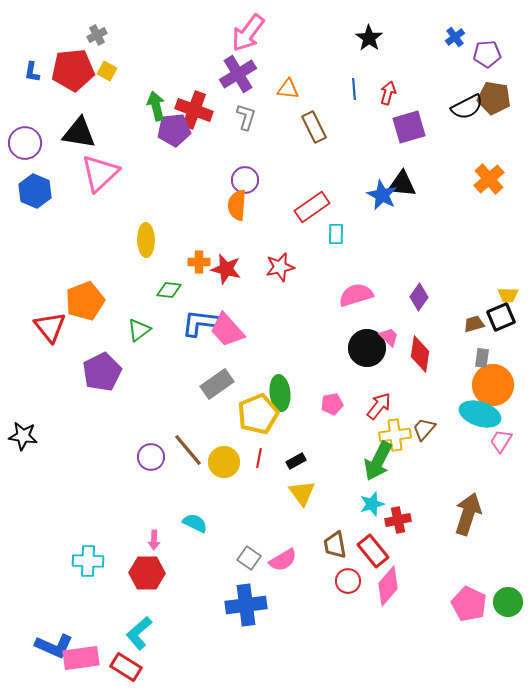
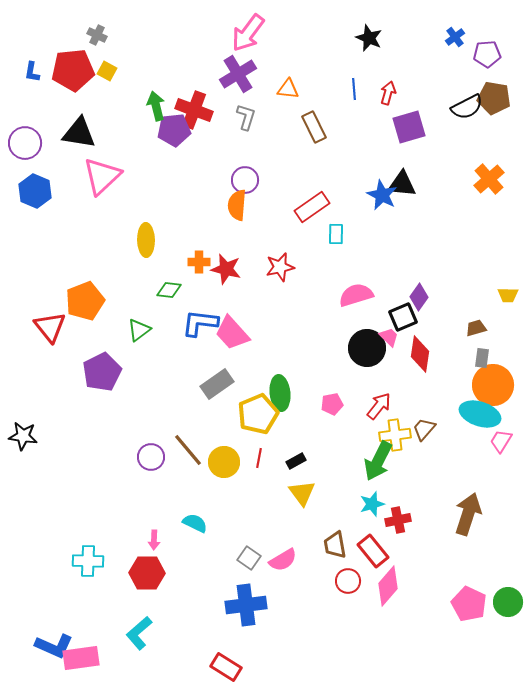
gray cross at (97, 35): rotated 36 degrees counterclockwise
black star at (369, 38): rotated 12 degrees counterclockwise
pink triangle at (100, 173): moved 2 px right, 3 px down
black square at (501, 317): moved 98 px left
brown trapezoid at (474, 324): moved 2 px right, 4 px down
pink trapezoid at (227, 330): moved 5 px right, 3 px down
red rectangle at (126, 667): moved 100 px right
